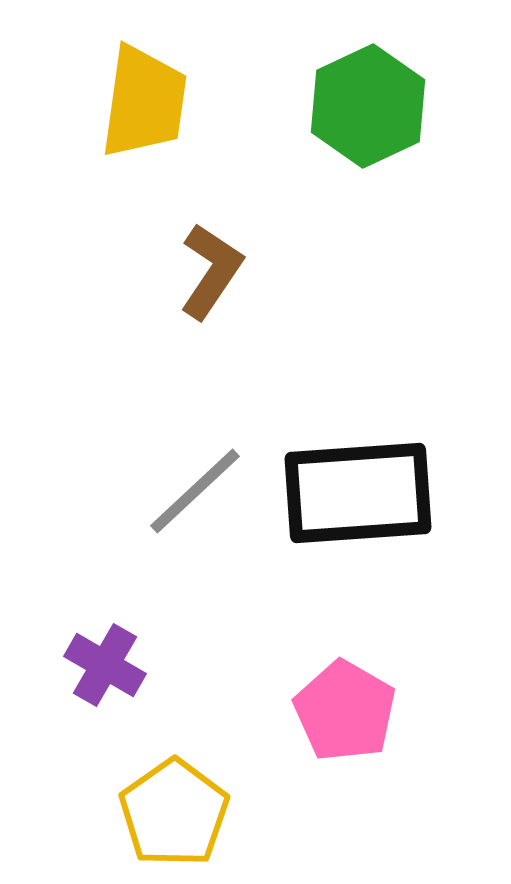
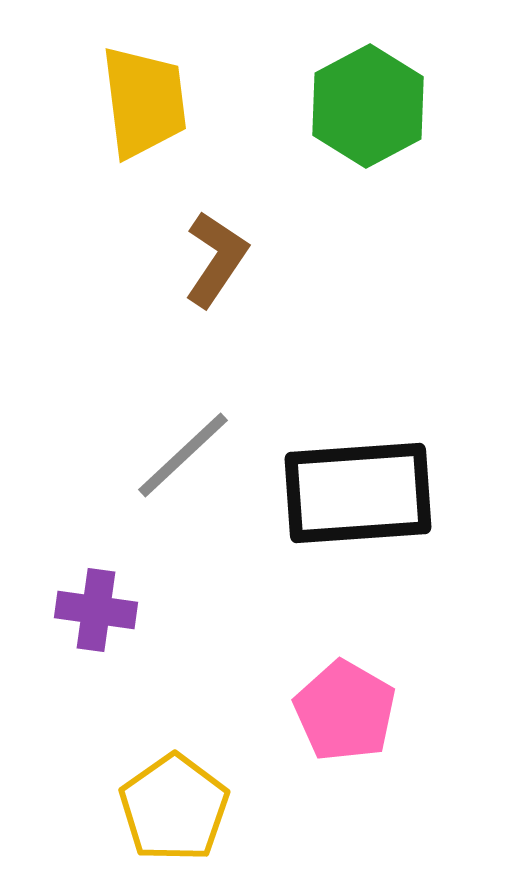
yellow trapezoid: rotated 15 degrees counterclockwise
green hexagon: rotated 3 degrees counterclockwise
brown L-shape: moved 5 px right, 12 px up
gray line: moved 12 px left, 36 px up
purple cross: moved 9 px left, 55 px up; rotated 22 degrees counterclockwise
yellow pentagon: moved 5 px up
